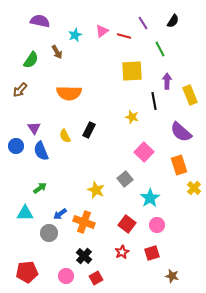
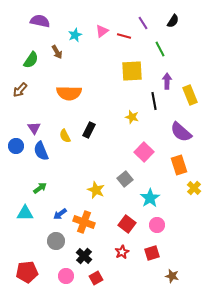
gray circle at (49, 233): moved 7 px right, 8 px down
